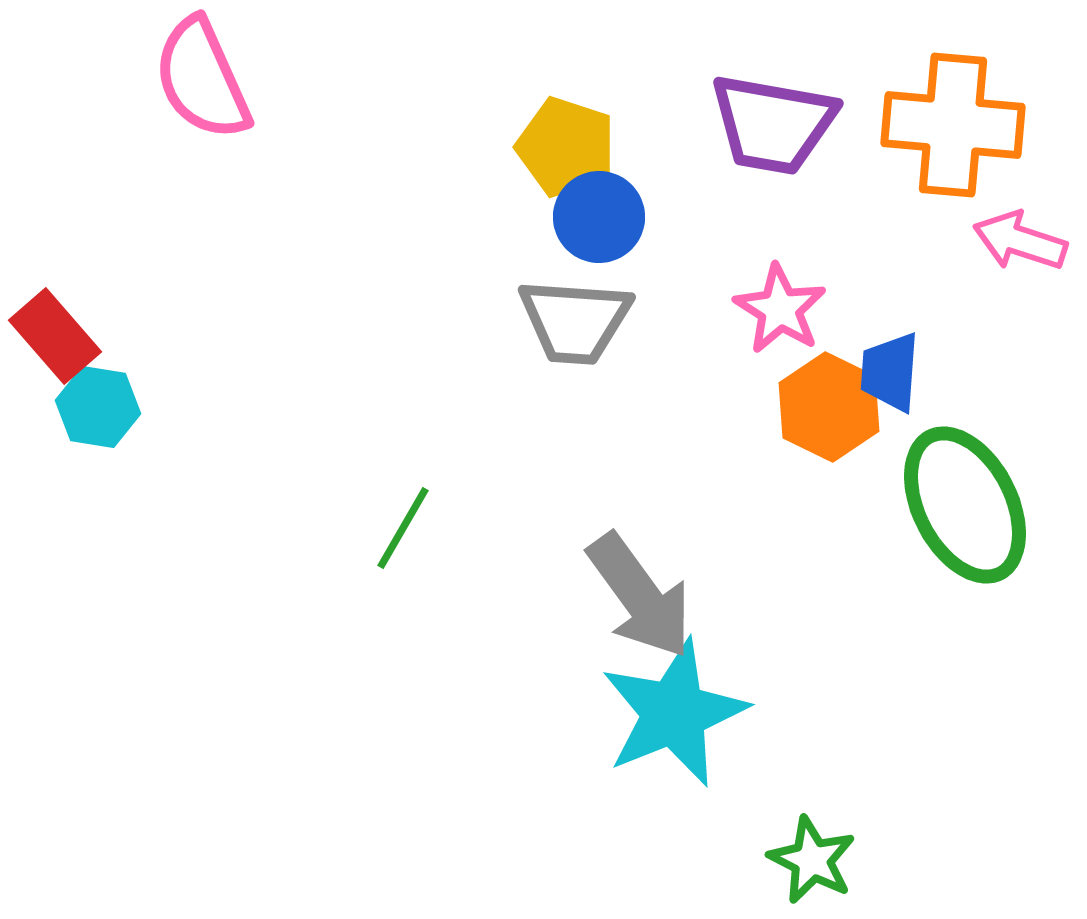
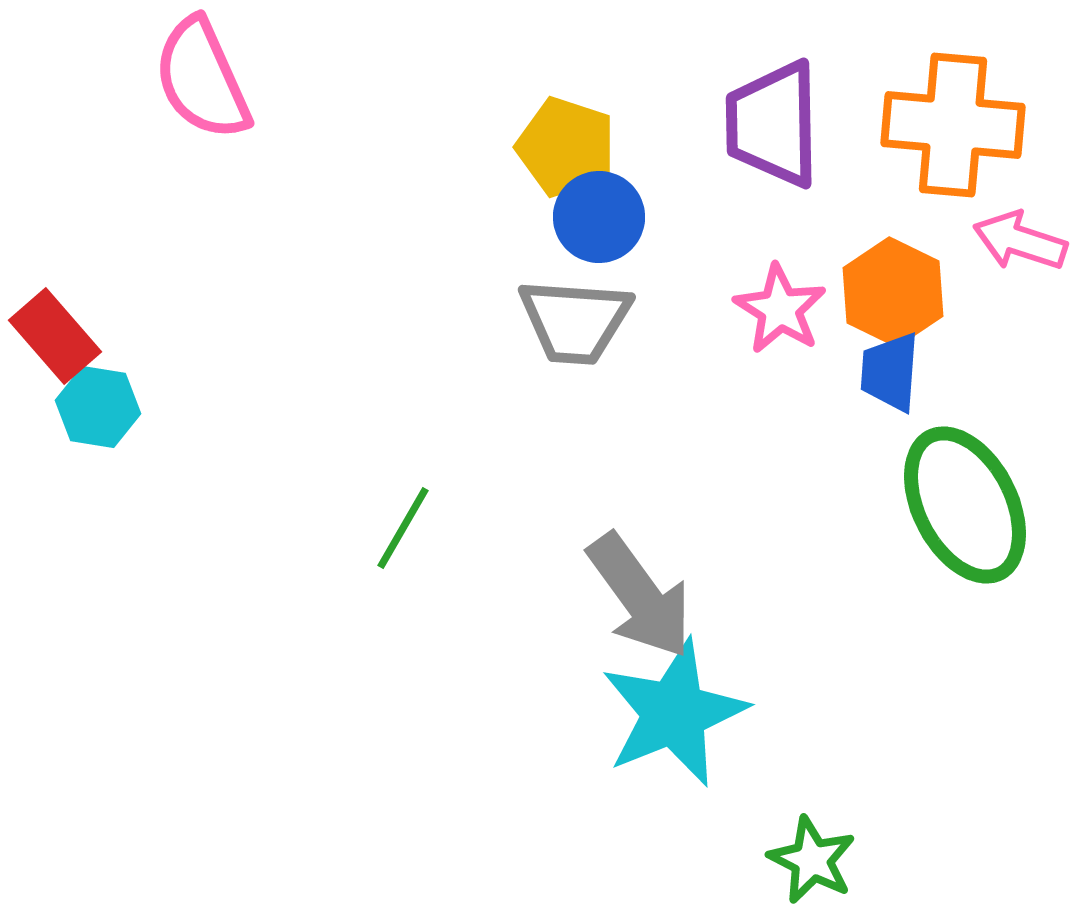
purple trapezoid: rotated 79 degrees clockwise
orange hexagon: moved 64 px right, 115 px up
